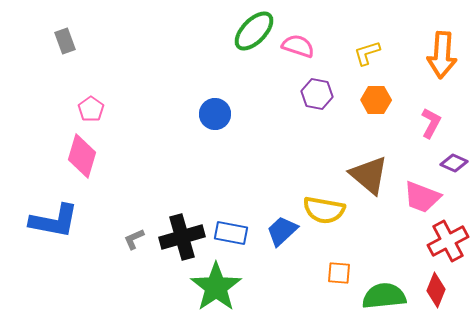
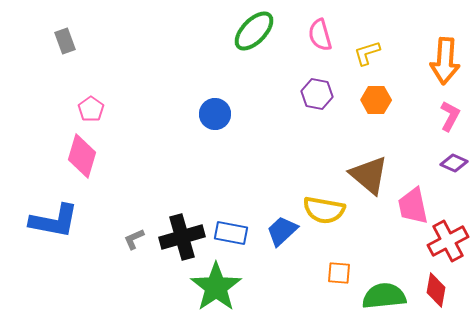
pink semicircle: moved 22 px right, 11 px up; rotated 124 degrees counterclockwise
orange arrow: moved 3 px right, 6 px down
pink L-shape: moved 19 px right, 7 px up
pink trapezoid: moved 9 px left, 9 px down; rotated 57 degrees clockwise
red diamond: rotated 12 degrees counterclockwise
